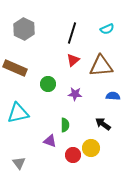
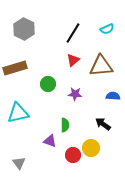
black line: moved 1 px right; rotated 15 degrees clockwise
brown rectangle: rotated 40 degrees counterclockwise
